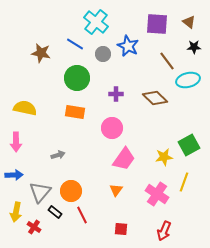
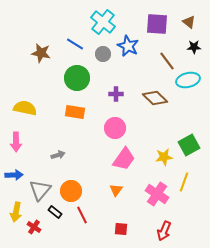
cyan cross: moved 7 px right
pink circle: moved 3 px right
gray triangle: moved 2 px up
